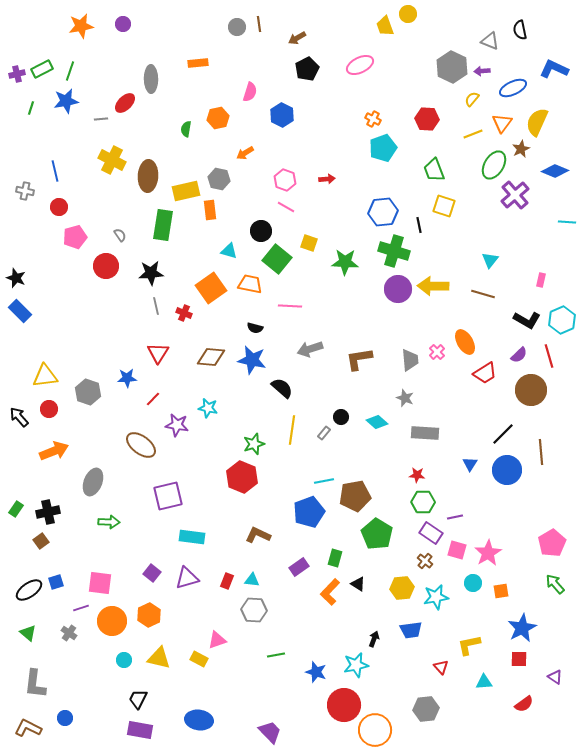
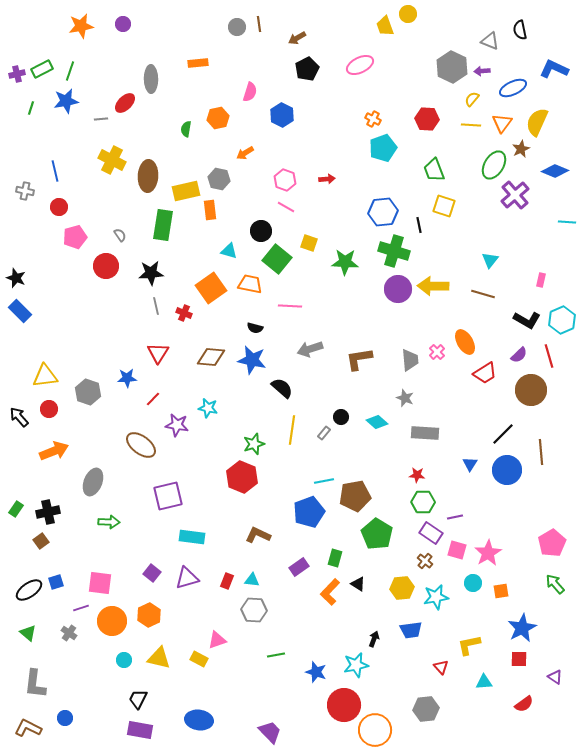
yellow line at (473, 134): moved 2 px left, 9 px up; rotated 24 degrees clockwise
